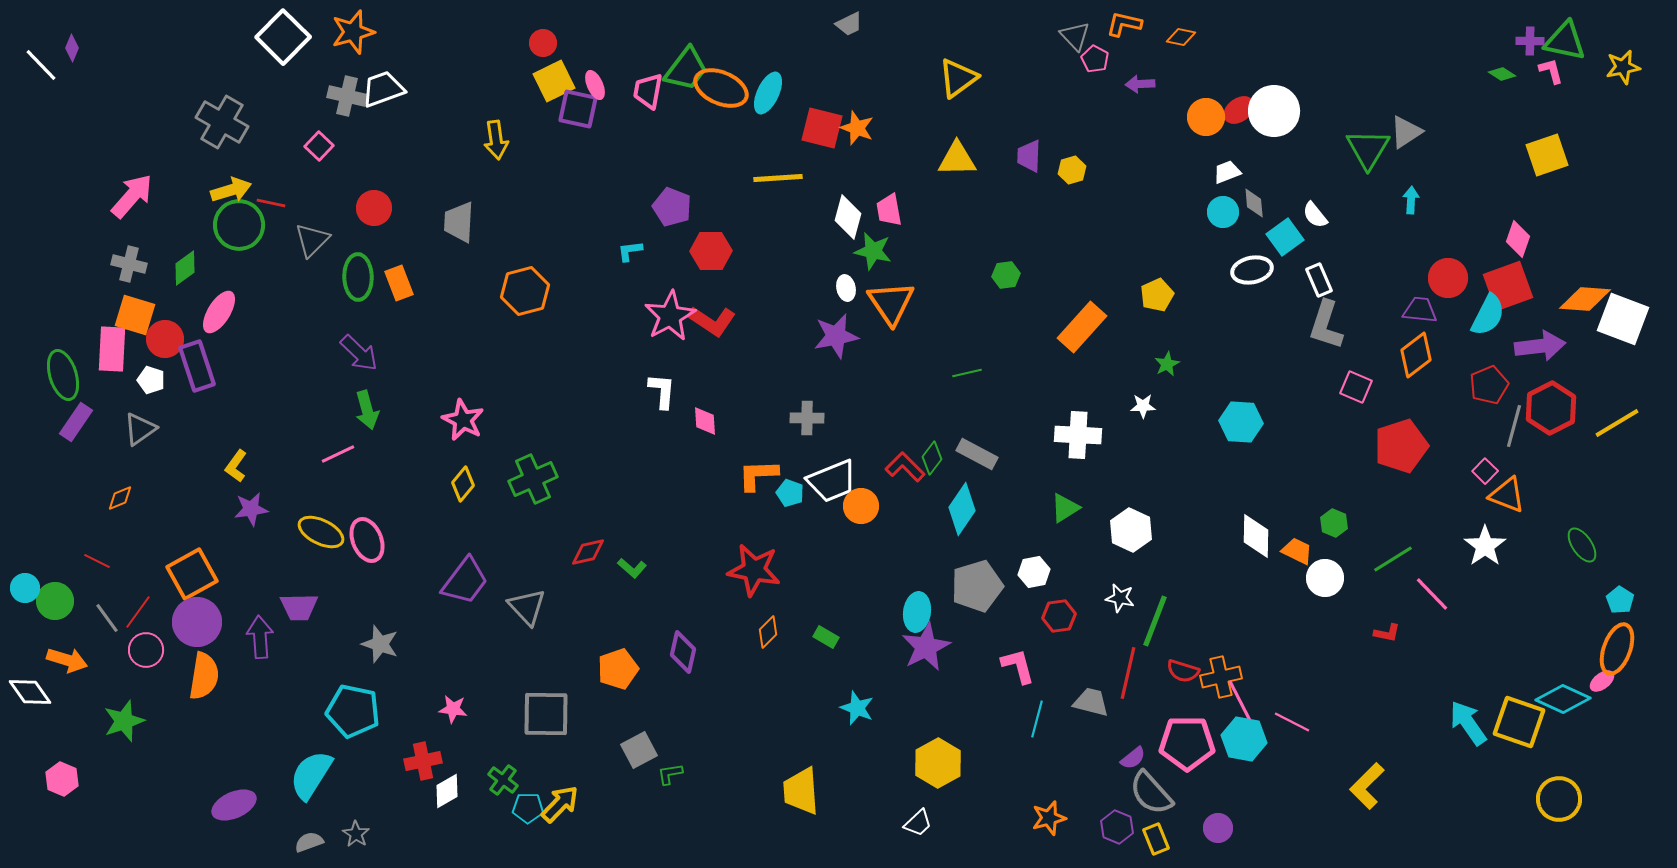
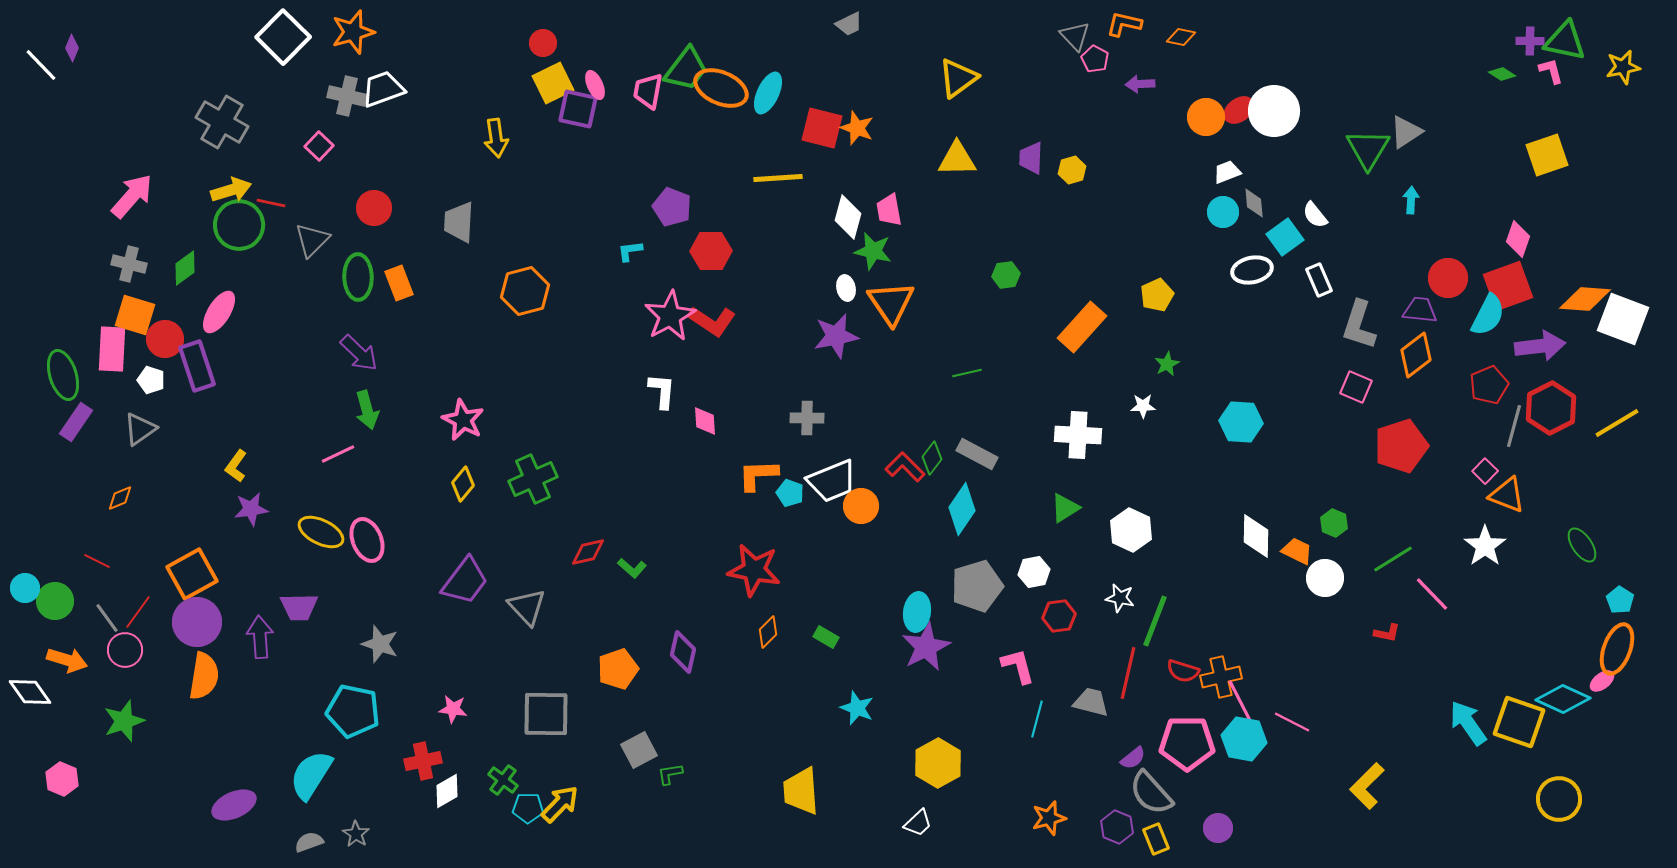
yellow square at (554, 81): moved 1 px left, 2 px down
yellow arrow at (496, 140): moved 2 px up
purple trapezoid at (1029, 156): moved 2 px right, 2 px down
gray L-shape at (1326, 325): moved 33 px right
pink circle at (146, 650): moved 21 px left
